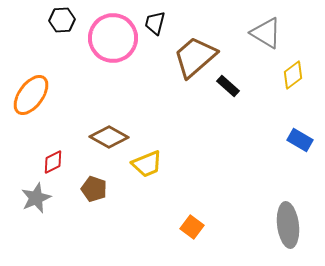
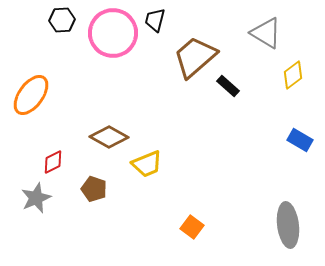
black trapezoid: moved 3 px up
pink circle: moved 5 px up
